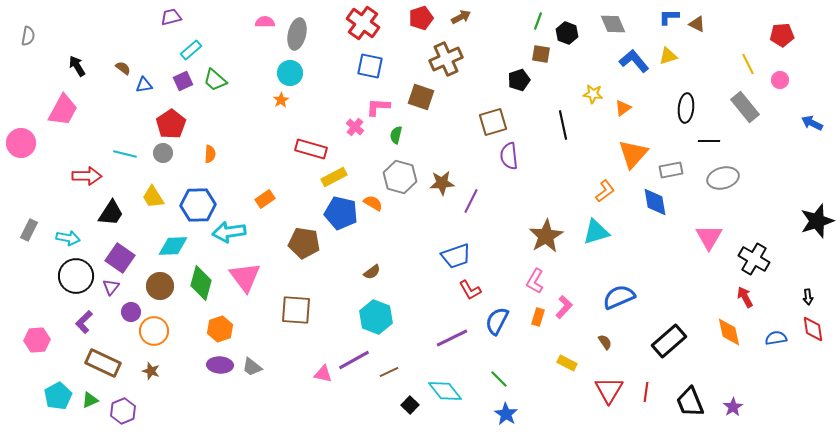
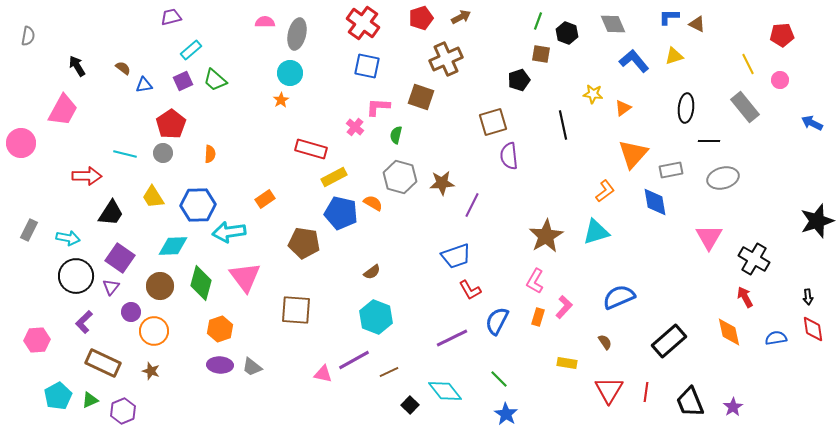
yellow triangle at (668, 56): moved 6 px right
blue square at (370, 66): moved 3 px left
purple line at (471, 201): moved 1 px right, 4 px down
yellow rectangle at (567, 363): rotated 18 degrees counterclockwise
